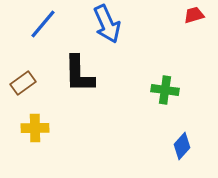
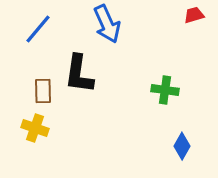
blue line: moved 5 px left, 5 px down
black L-shape: rotated 9 degrees clockwise
brown rectangle: moved 20 px right, 8 px down; rotated 55 degrees counterclockwise
yellow cross: rotated 20 degrees clockwise
blue diamond: rotated 12 degrees counterclockwise
